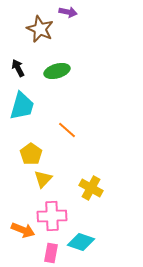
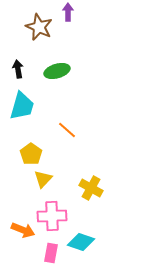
purple arrow: rotated 102 degrees counterclockwise
brown star: moved 1 px left, 2 px up
black arrow: moved 1 px down; rotated 18 degrees clockwise
